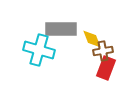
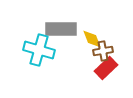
red rectangle: rotated 25 degrees clockwise
